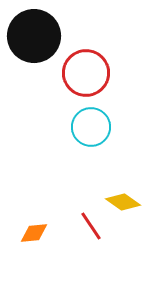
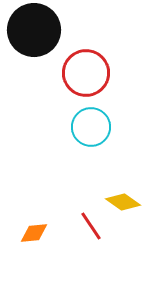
black circle: moved 6 px up
